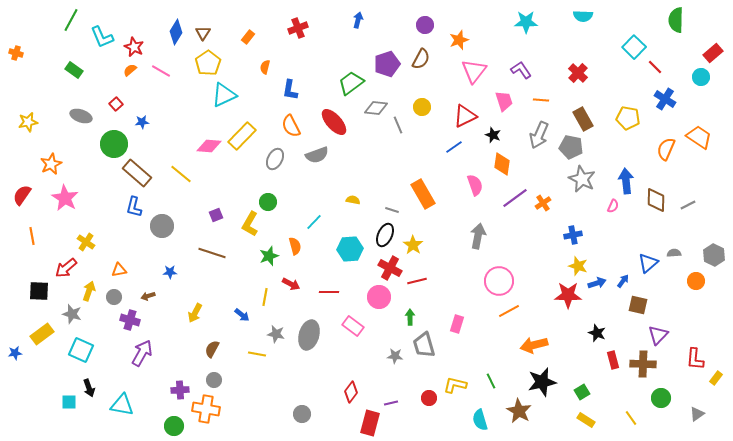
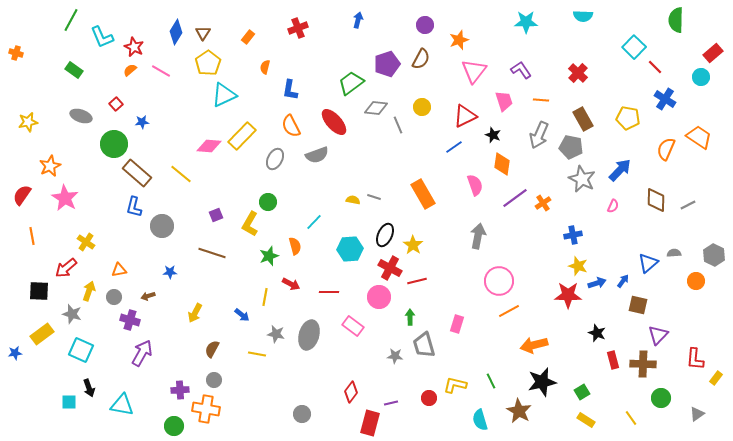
orange star at (51, 164): moved 1 px left, 2 px down
blue arrow at (626, 181): moved 6 px left, 11 px up; rotated 50 degrees clockwise
gray line at (392, 210): moved 18 px left, 13 px up
